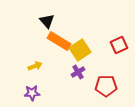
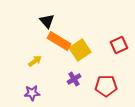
yellow arrow: moved 5 px up; rotated 16 degrees counterclockwise
purple cross: moved 4 px left, 7 px down
